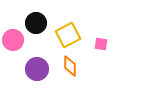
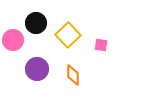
yellow square: rotated 15 degrees counterclockwise
pink square: moved 1 px down
orange diamond: moved 3 px right, 9 px down
